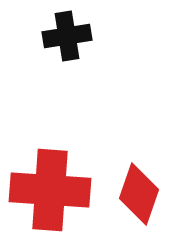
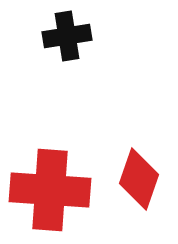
red diamond: moved 15 px up
